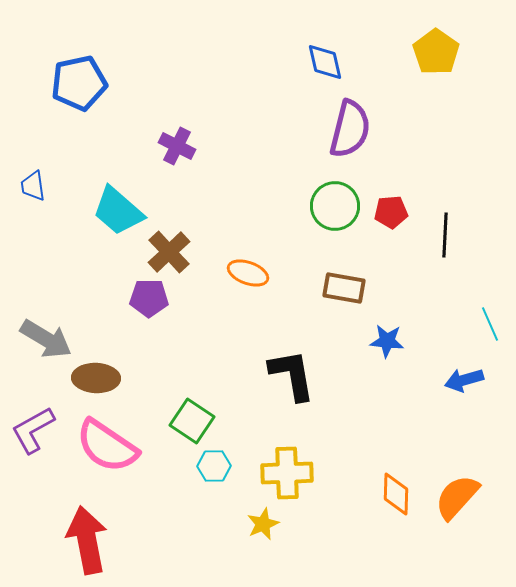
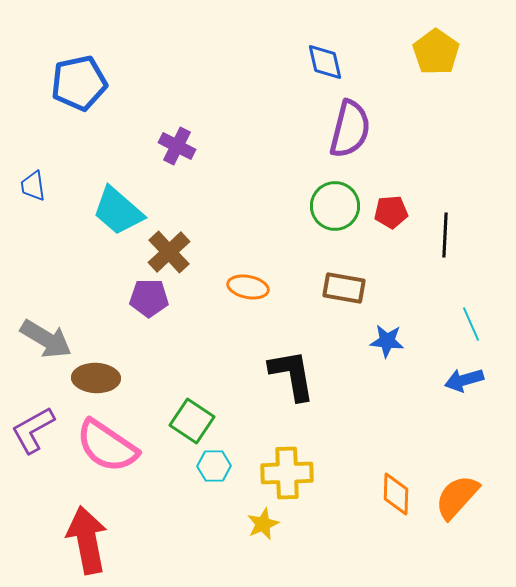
orange ellipse: moved 14 px down; rotated 9 degrees counterclockwise
cyan line: moved 19 px left
